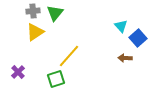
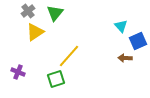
gray cross: moved 5 px left; rotated 32 degrees counterclockwise
blue square: moved 3 px down; rotated 18 degrees clockwise
purple cross: rotated 24 degrees counterclockwise
